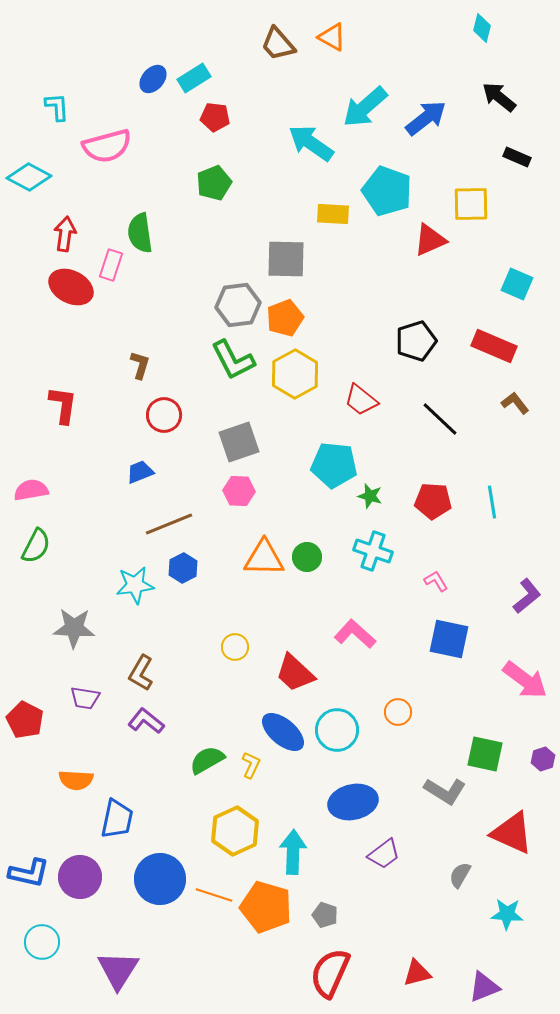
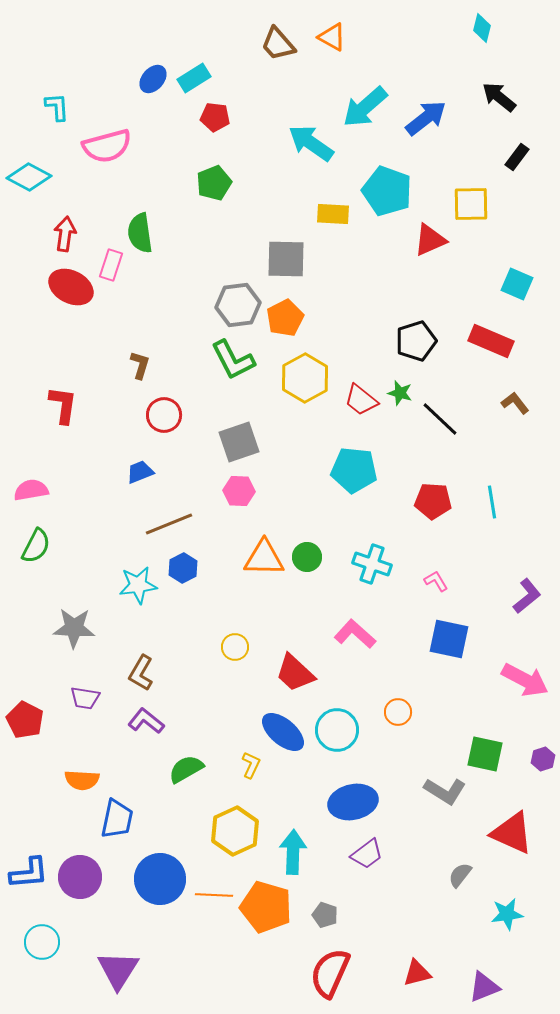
black rectangle at (517, 157): rotated 76 degrees counterclockwise
orange pentagon at (285, 318): rotated 6 degrees counterclockwise
red rectangle at (494, 346): moved 3 px left, 5 px up
yellow hexagon at (295, 374): moved 10 px right, 4 px down
cyan pentagon at (334, 465): moved 20 px right, 5 px down
green star at (370, 496): moved 30 px right, 103 px up
cyan cross at (373, 551): moved 1 px left, 13 px down
cyan star at (135, 585): moved 3 px right
pink arrow at (525, 680): rotated 9 degrees counterclockwise
green semicircle at (207, 760): moved 21 px left, 9 px down
orange semicircle at (76, 780): moved 6 px right
purple trapezoid at (384, 854): moved 17 px left
blue L-shape at (29, 873): rotated 18 degrees counterclockwise
gray semicircle at (460, 875): rotated 8 degrees clockwise
orange line at (214, 895): rotated 15 degrees counterclockwise
cyan star at (507, 914): rotated 12 degrees counterclockwise
